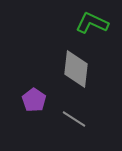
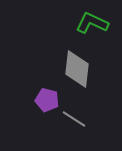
gray diamond: moved 1 px right
purple pentagon: moved 13 px right; rotated 20 degrees counterclockwise
